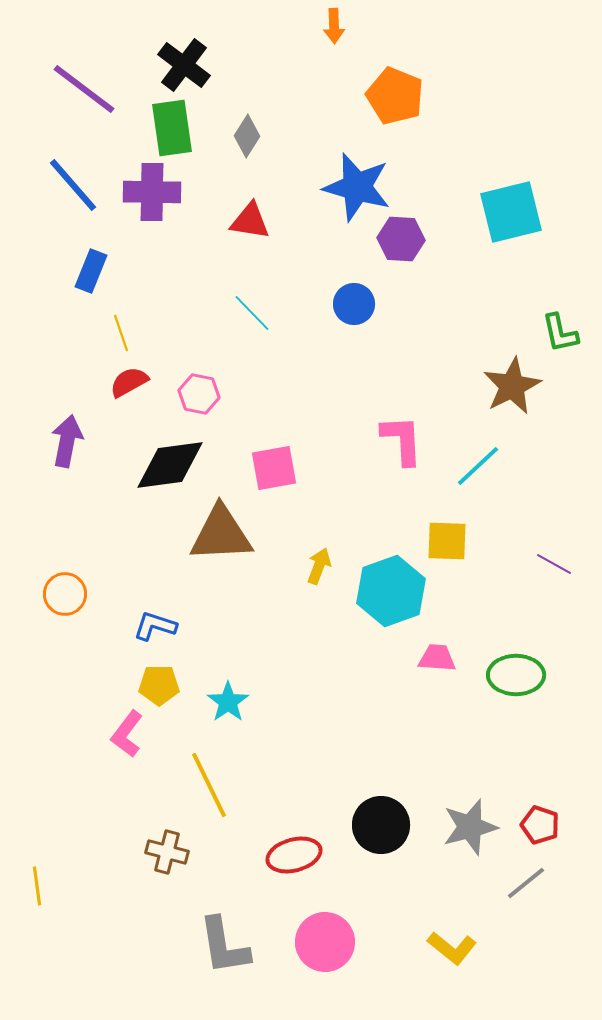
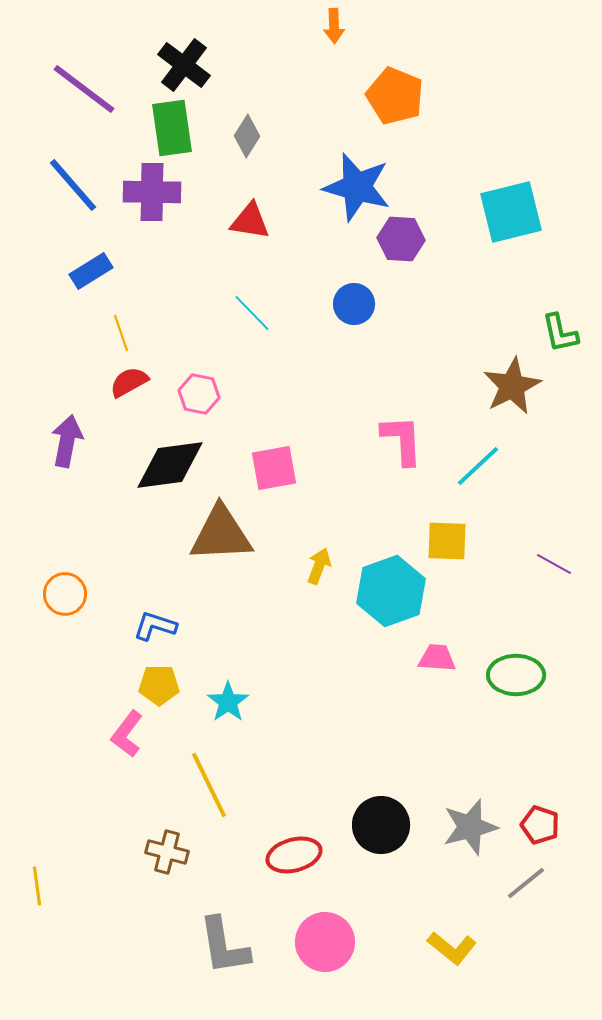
blue rectangle at (91, 271): rotated 36 degrees clockwise
